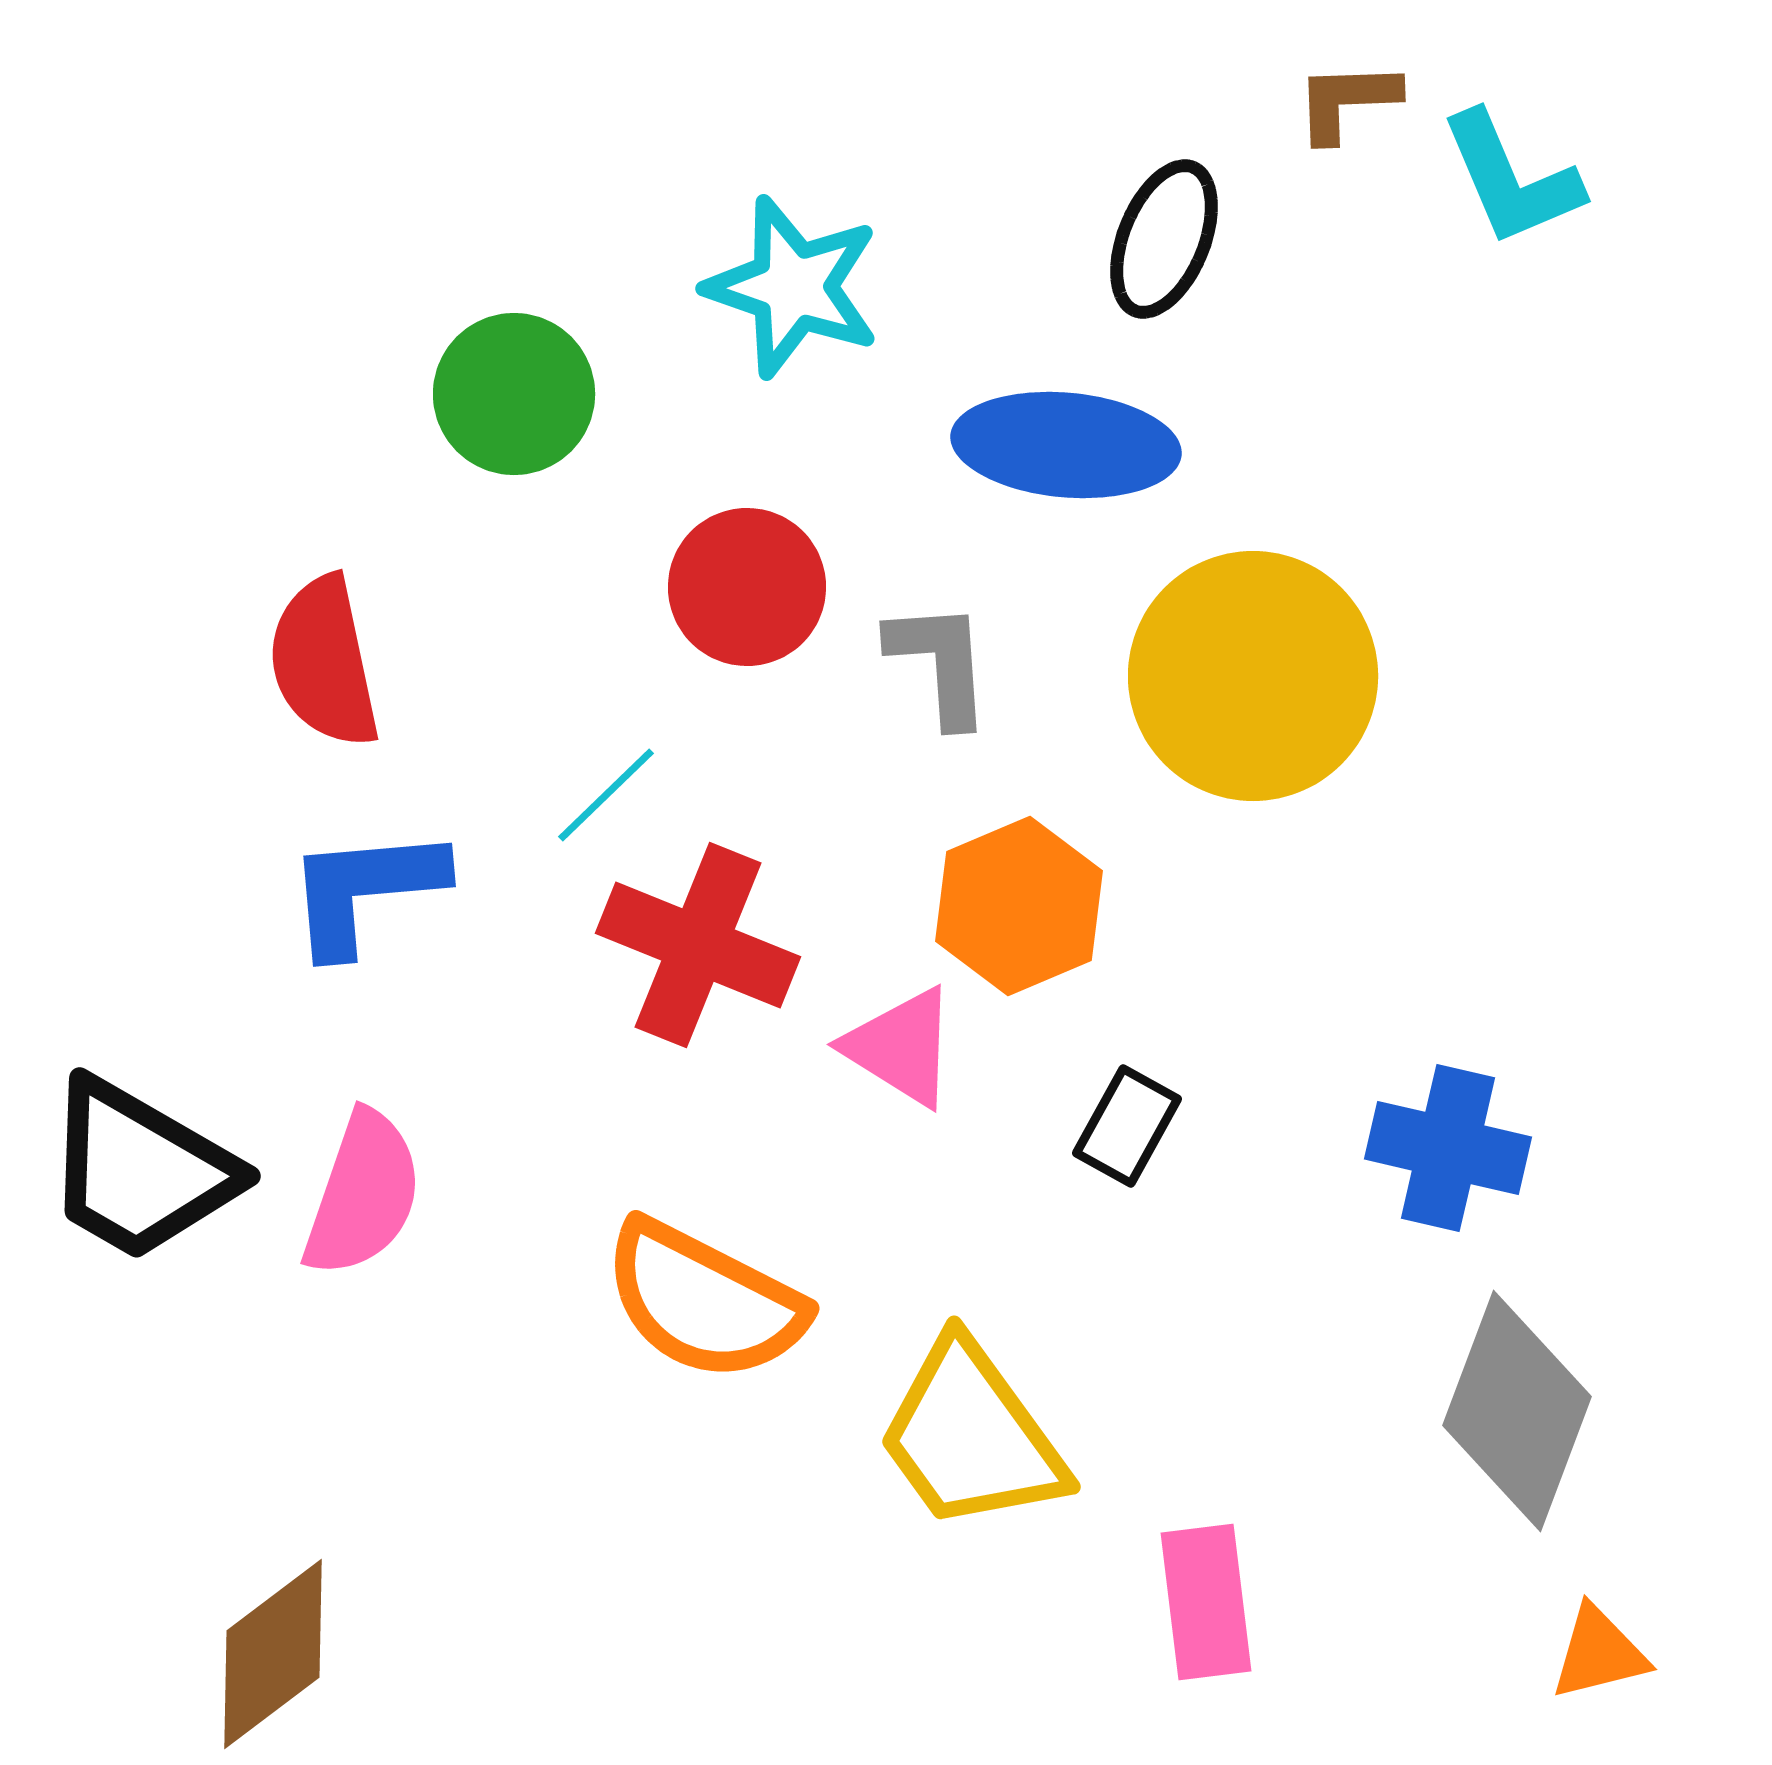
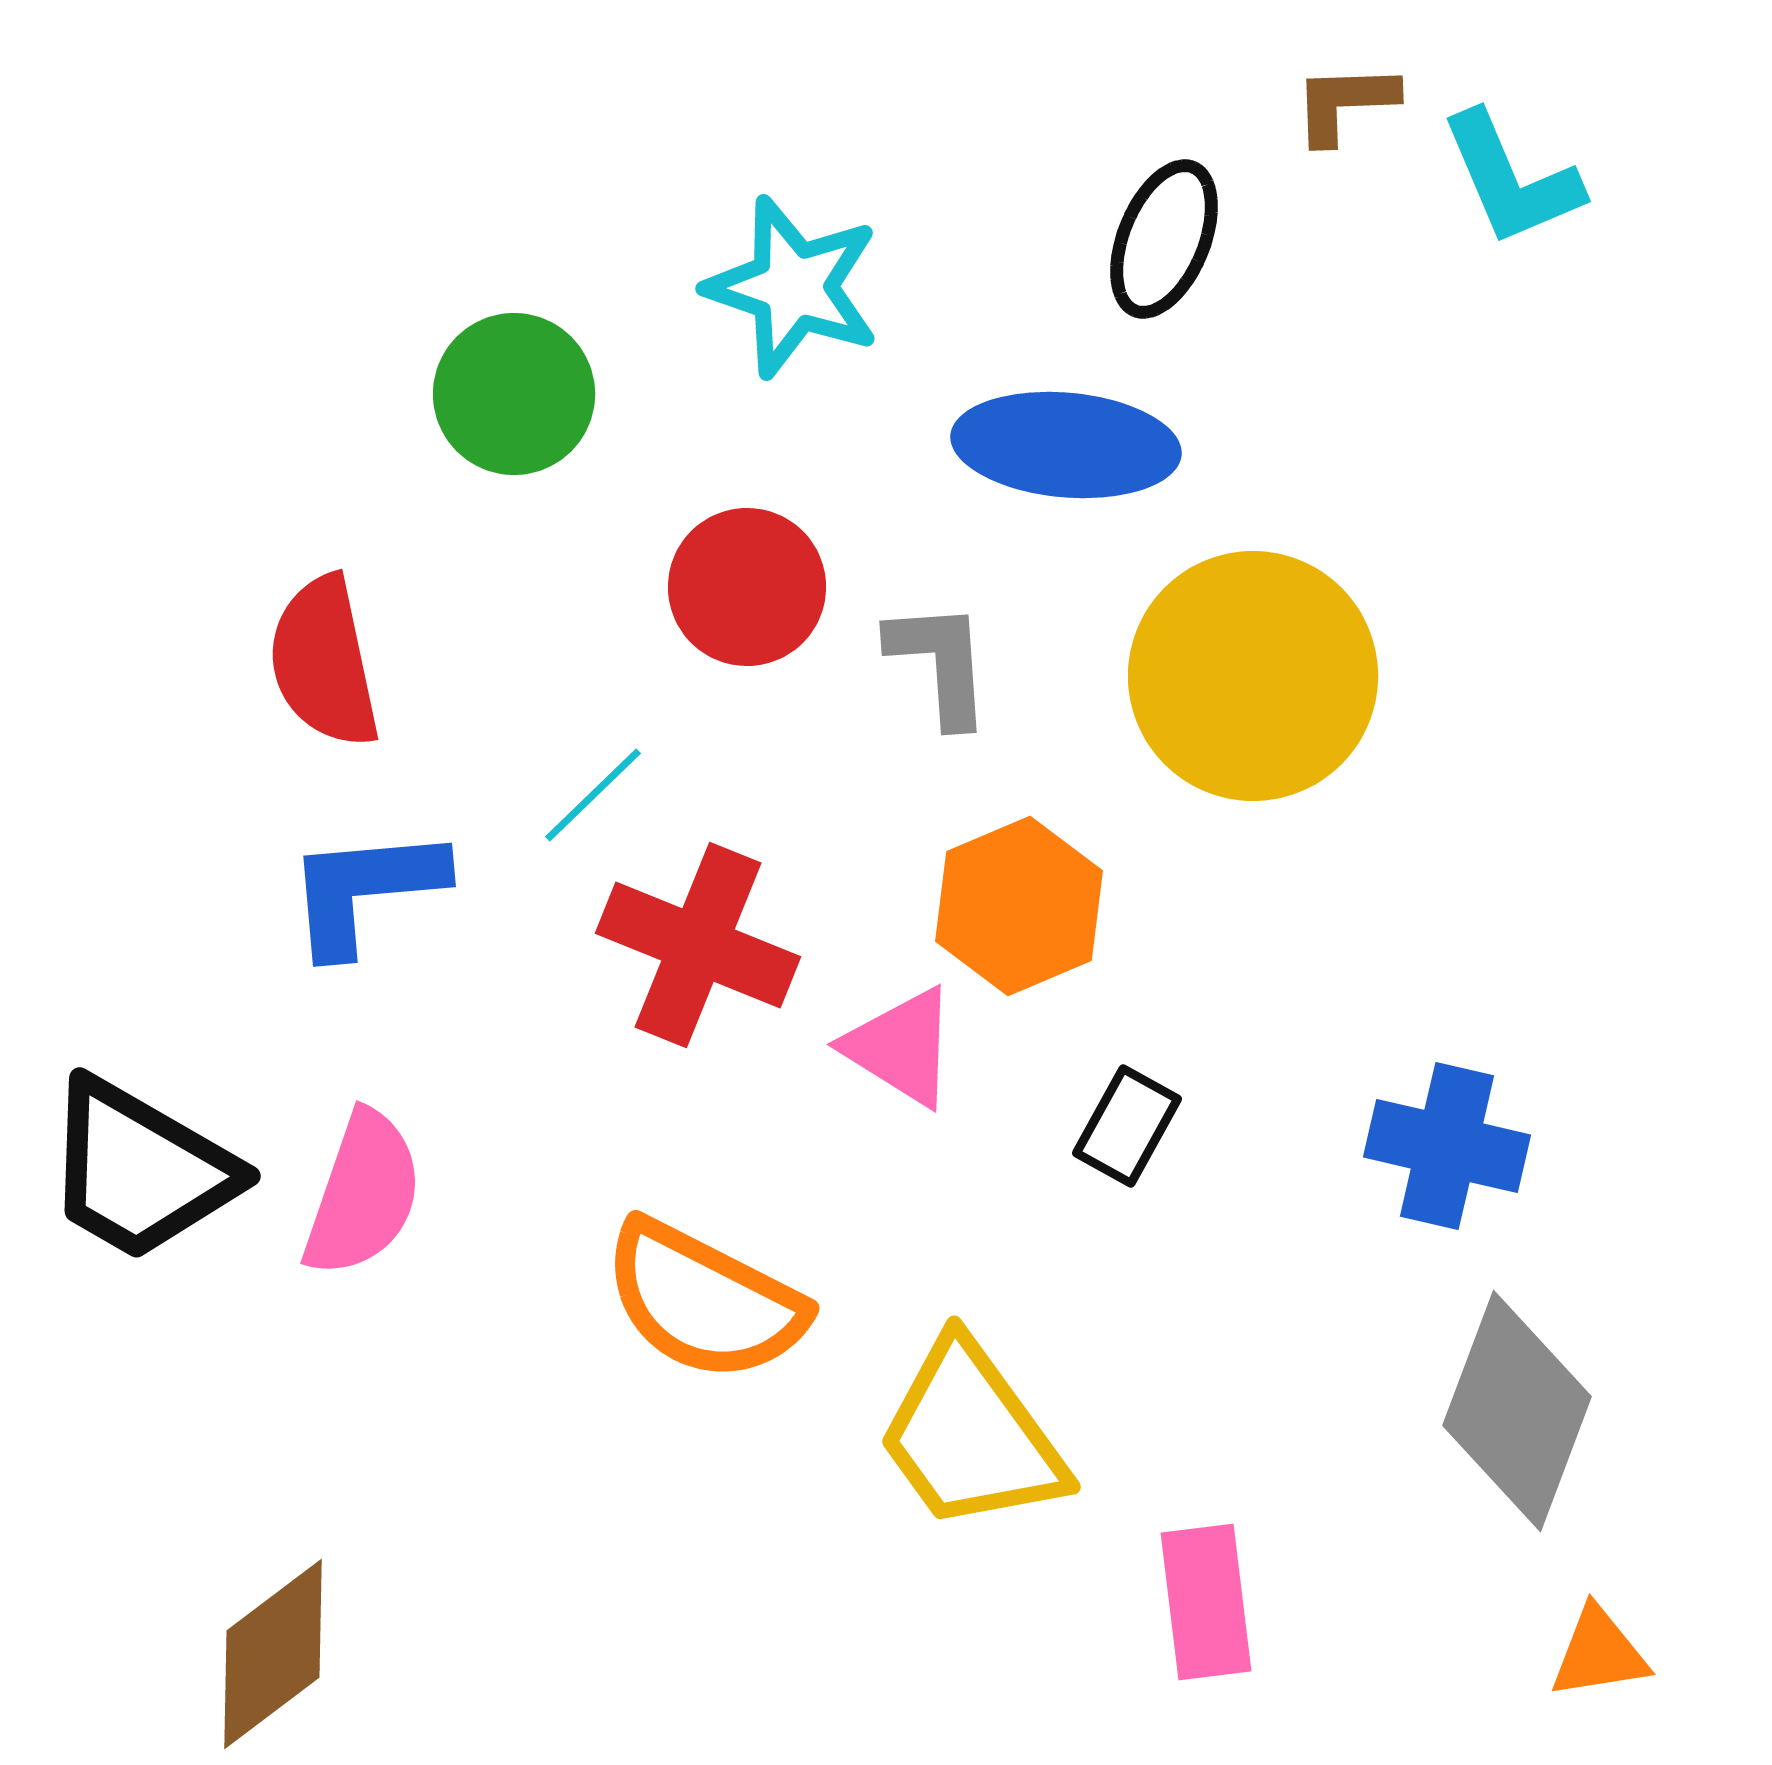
brown L-shape: moved 2 px left, 2 px down
cyan line: moved 13 px left
blue cross: moved 1 px left, 2 px up
orange triangle: rotated 5 degrees clockwise
